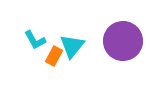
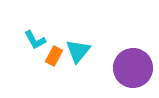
purple circle: moved 10 px right, 27 px down
cyan triangle: moved 6 px right, 5 px down
